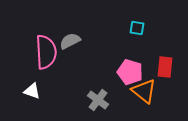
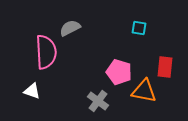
cyan square: moved 2 px right
gray semicircle: moved 13 px up
pink pentagon: moved 11 px left
orange triangle: rotated 28 degrees counterclockwise
gray cross: moved 1 px down
